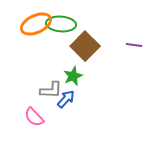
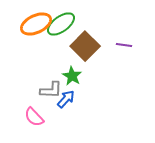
green ellipse: rotated 40 degrees counterclockwise
purple line: moved 10 px left
green star: moved 1 px left; rotated 18 degrees counterclockwise
